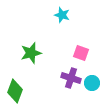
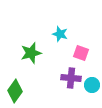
cyan star: moved 2 px left, 19 px down
purple cross: rotated 12 degrees counterclockwise
cyan circle: moved 2 px down
green diamond: rotated 15 degrees clockwise
